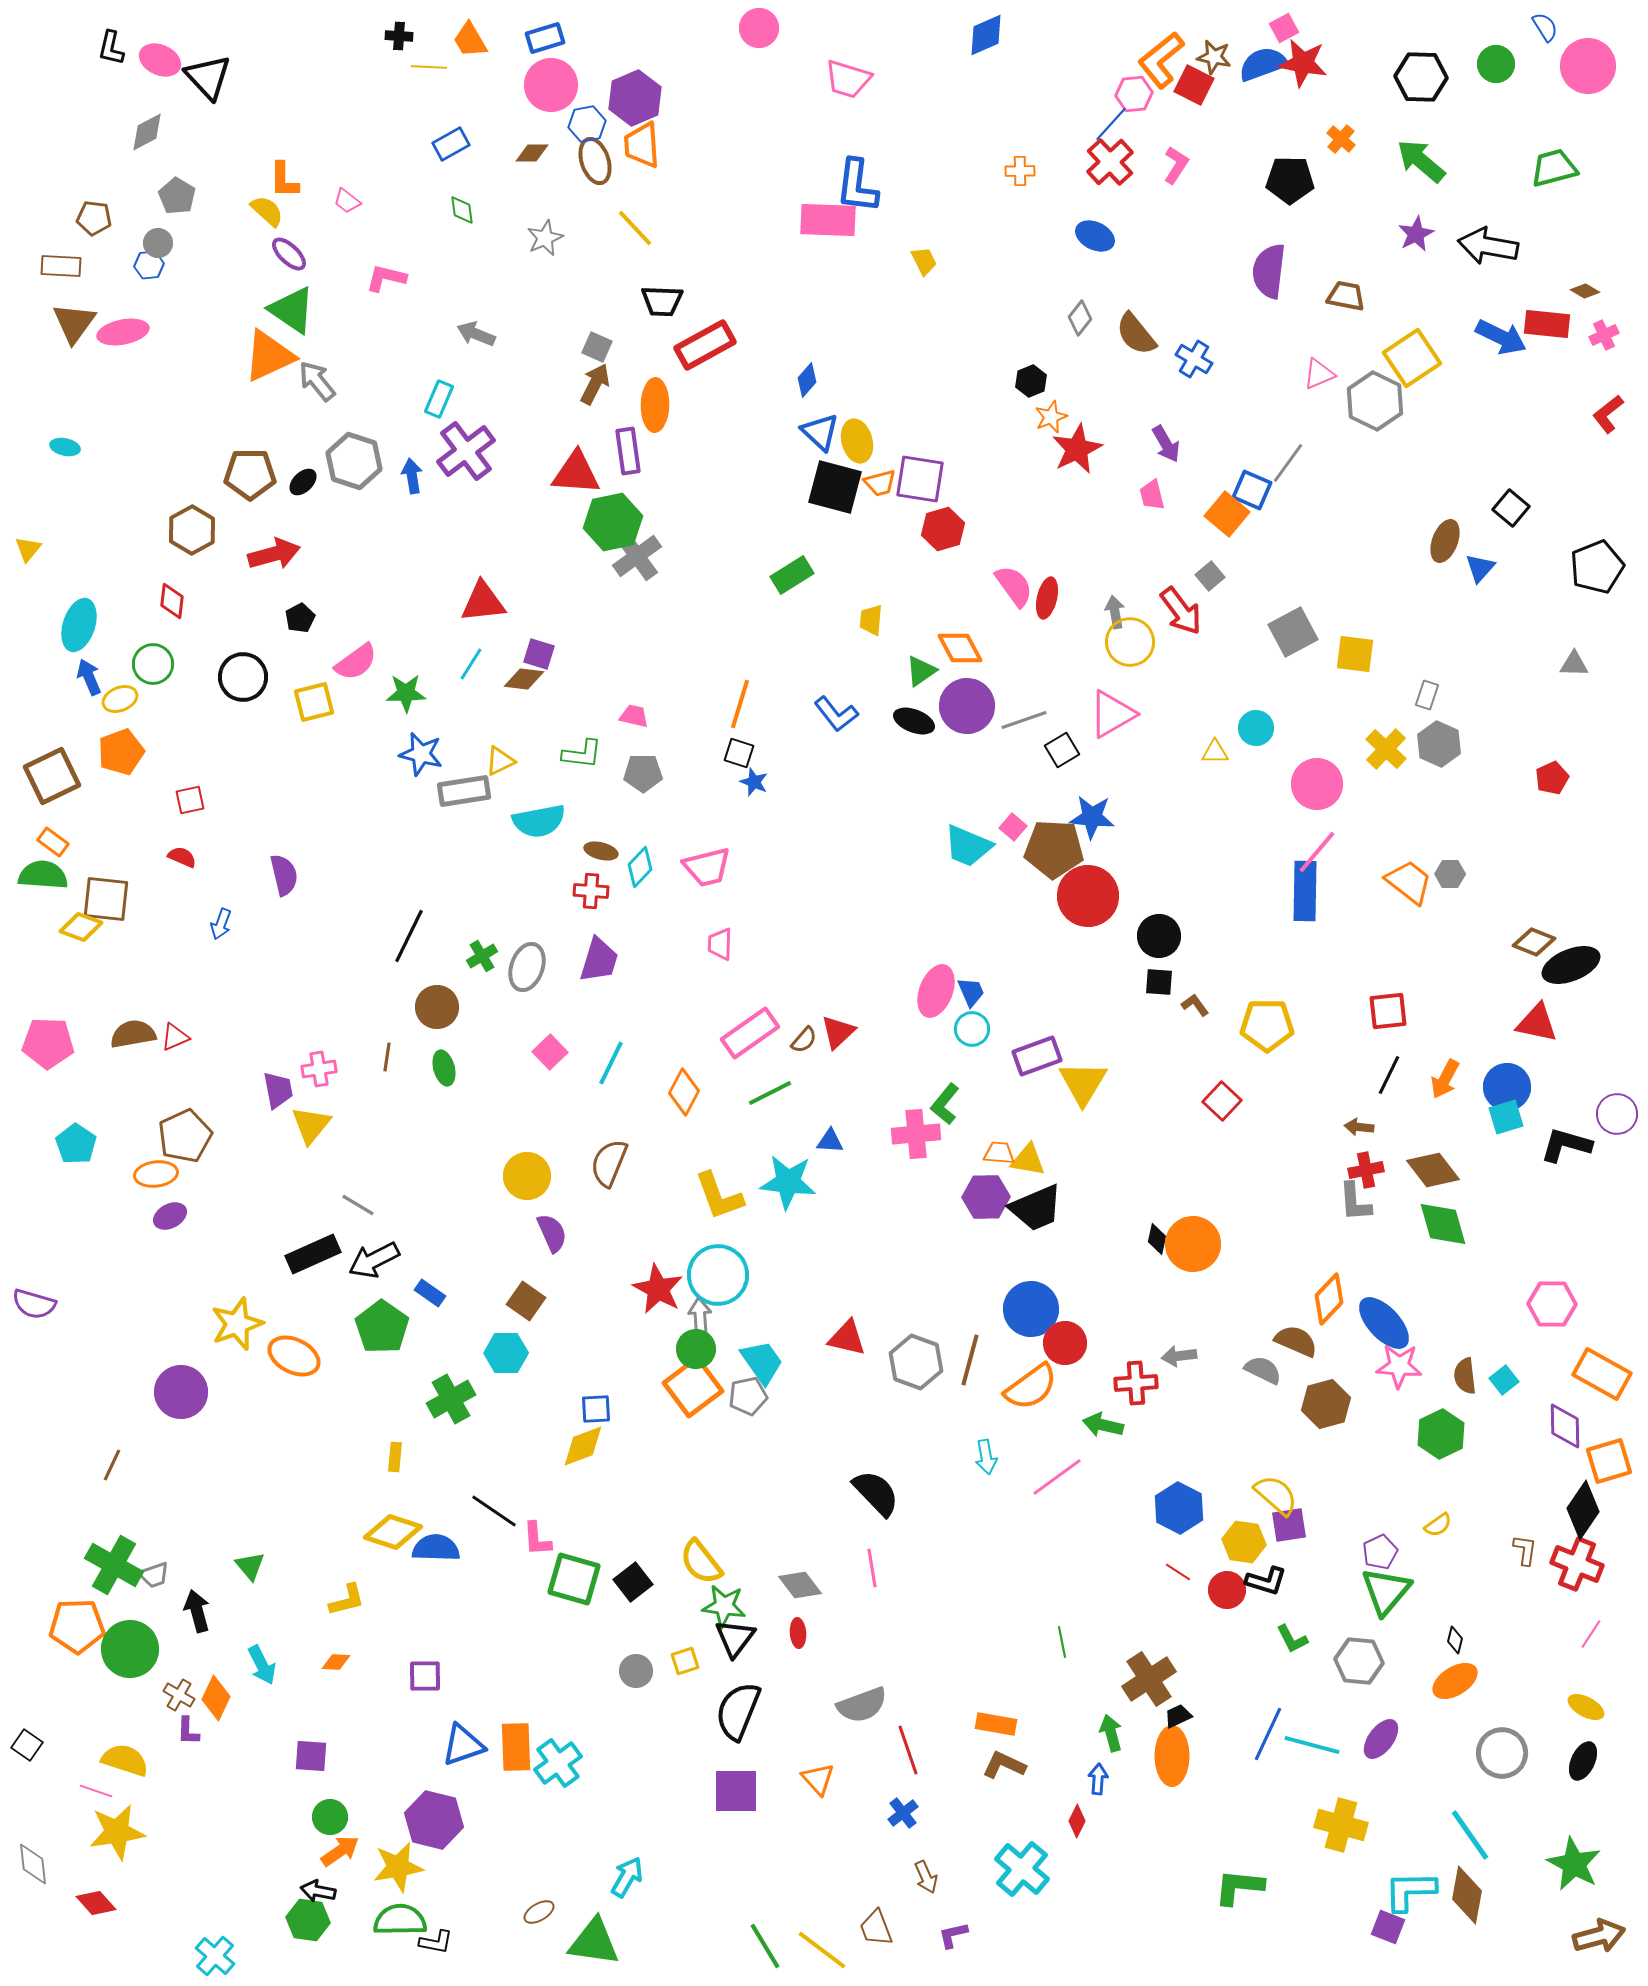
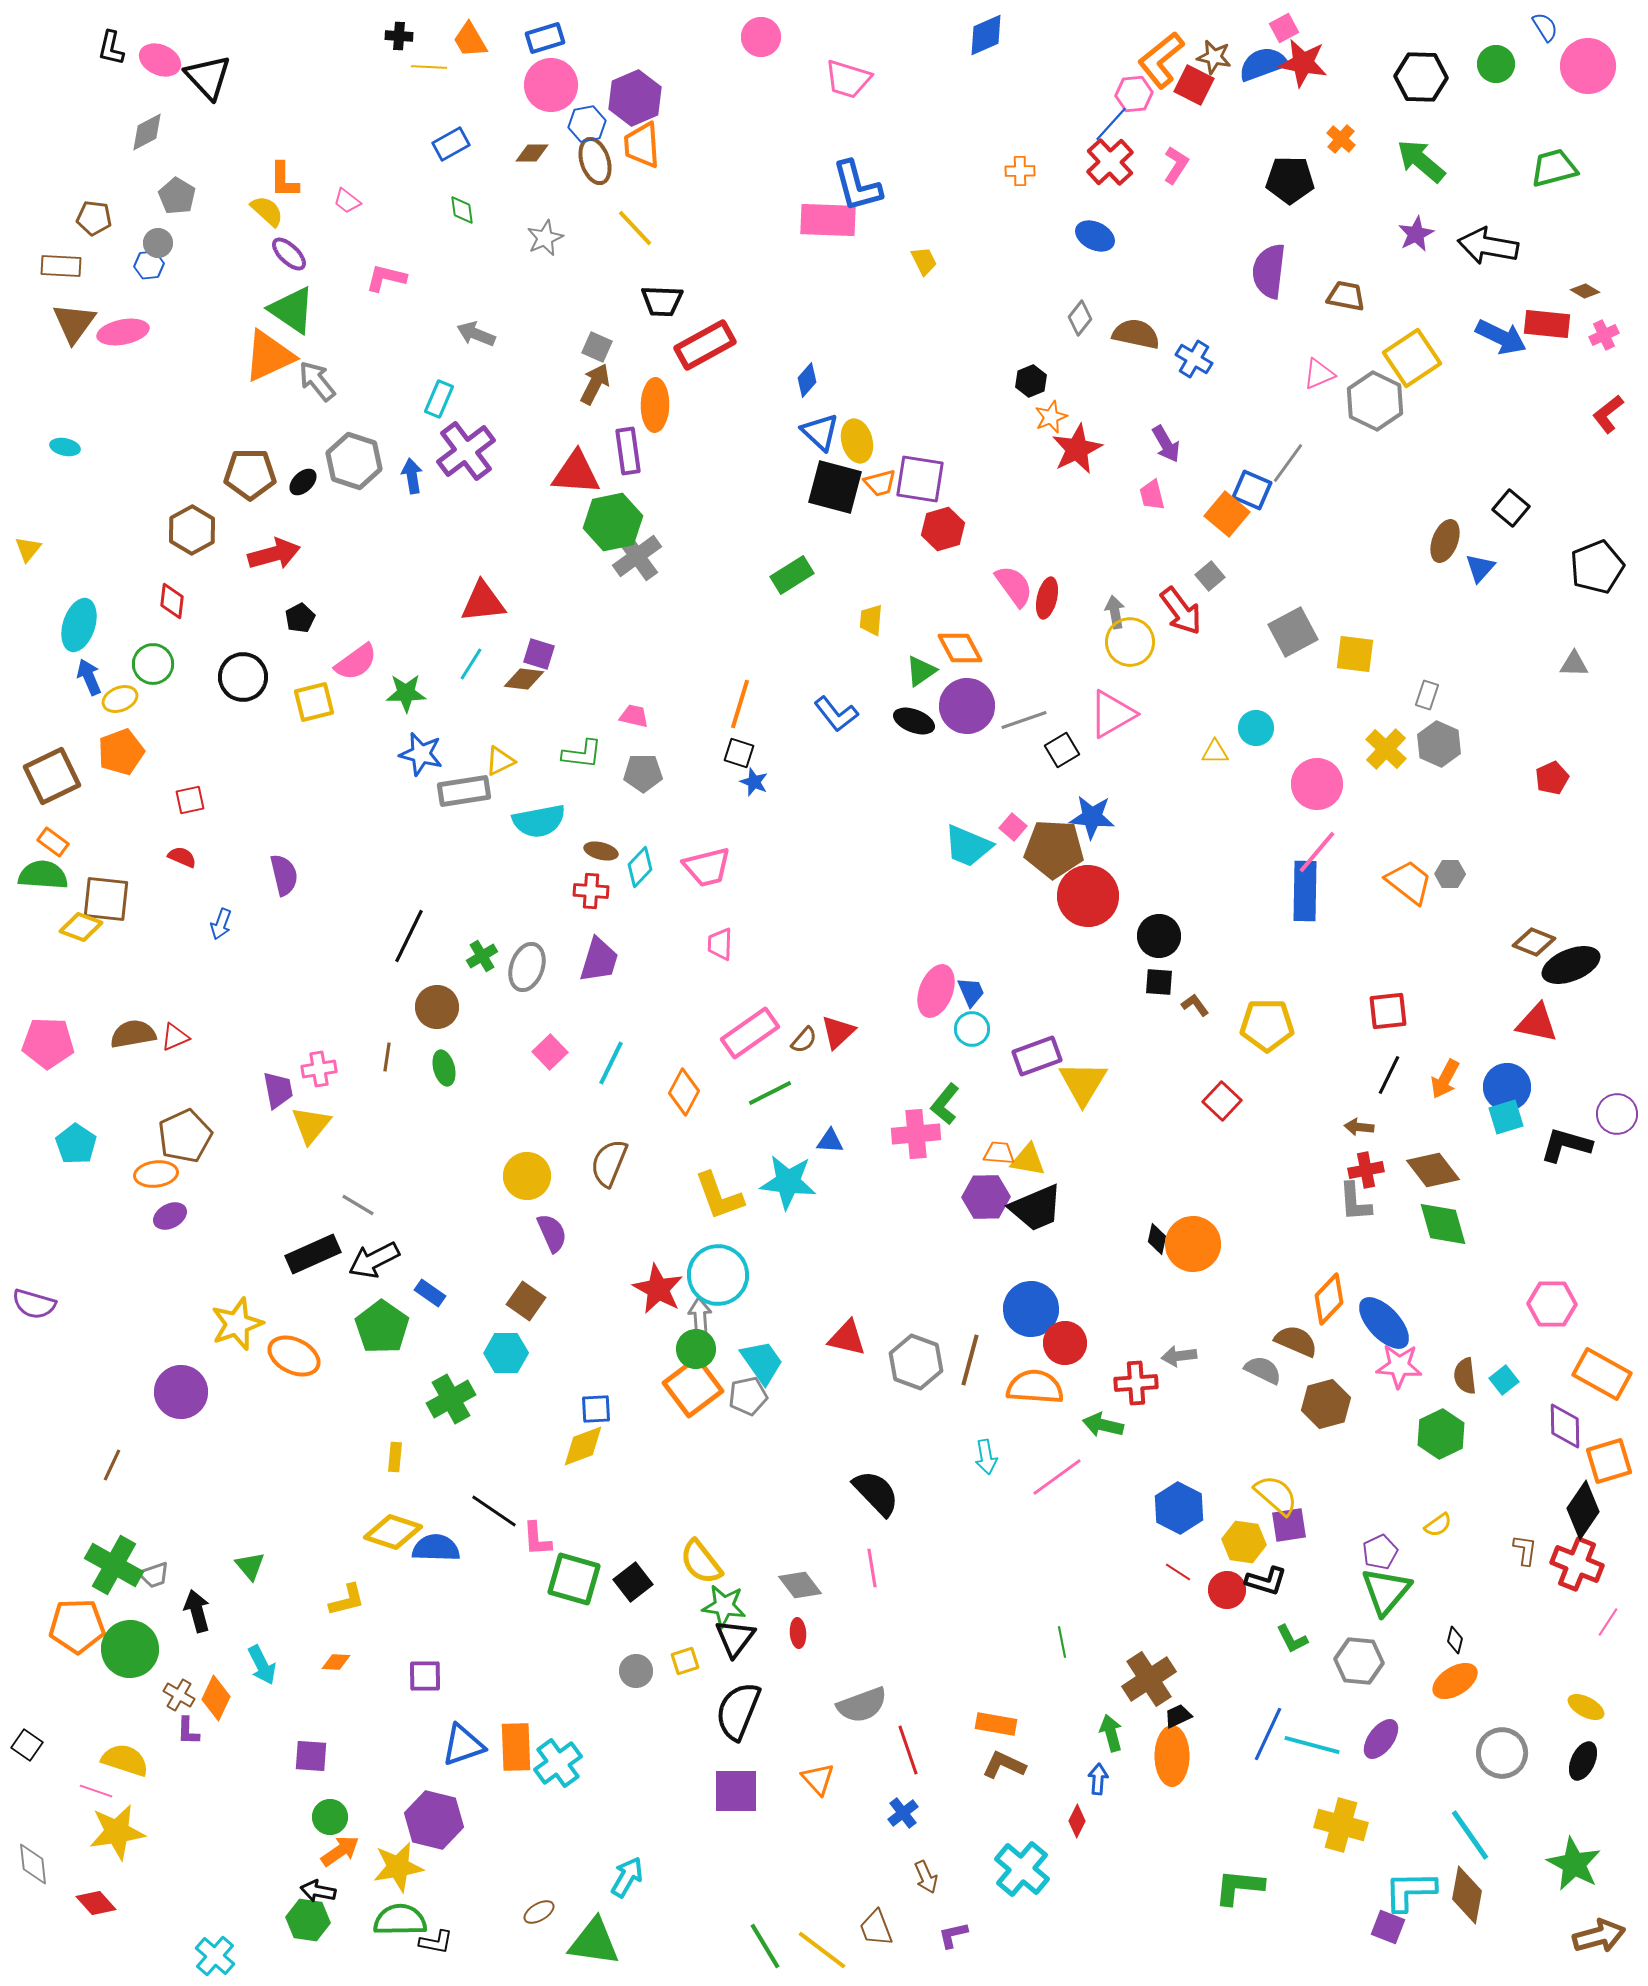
pink circle at (759, 28): moved 2 px right, 9 px down
blue L-shape at (857, 186): rotated 22 degrees counterclockwise
brown semicircle at (1136, 334): rotated 141 degrees clockwise
orange semicircle at (1031, 1387): moved 4 px right; rotated 140 degrees counterclockwise
pink line at (1591, 1634): moved 17 px right, 12 px up
